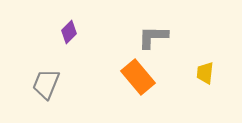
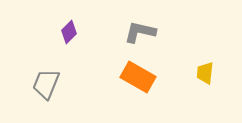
gray L-shape: moved 13 px left, 5 px up; rotated 12 degrees clockwise
orange rectangle: rotated 20 degrees counterclockwise
